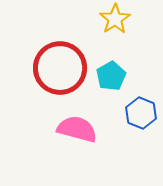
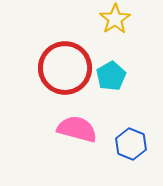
red circle: moved 5 px right
blue hexagon: moved 10 px left, 31 px down
